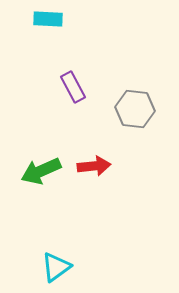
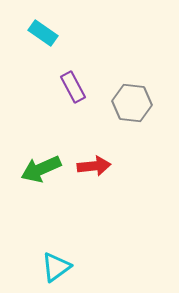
cyan rectangle: moved 5 px left, 14 px down; rotated 32 degrees clockwise
gray hexagon: moved 3 px left, 6 px up
green arrow: moved 2 px up
